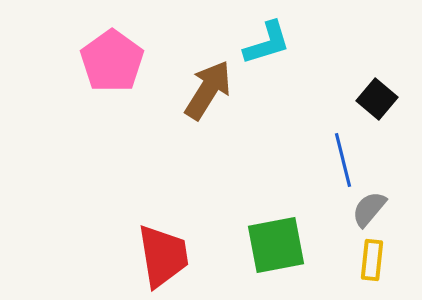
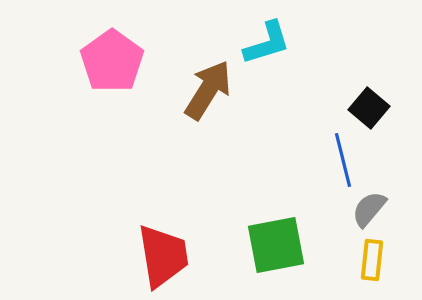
black square: moved 8 px left, 9 px down
